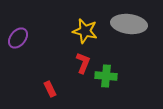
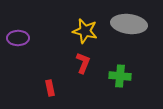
purple ellipse: rotated 50 degrees clockwise
green cross: moved 14 px right
red rectangle: moved 1 px up; rotated 14 degrees clockwise
